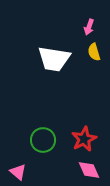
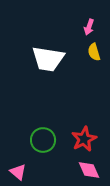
white trapezoid: moved 6 px left
